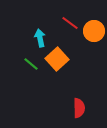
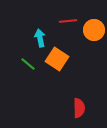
red line: moved 2 px left, 2 px up; rotated 42 degrees counterclockwise
orange circle: moved 1 px up
orange square: rotated 15 degrees counterclockwise
green line: moved 3 px left
